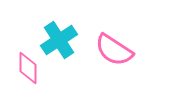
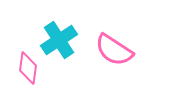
pink diamond: rotated 8 degrees clockwise
